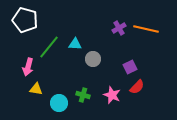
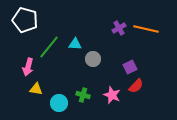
red semicircle: moved 1 px left, 1 px up
